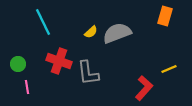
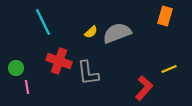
green circle: moved 2 px left, 4 px down
